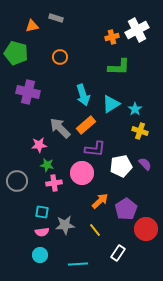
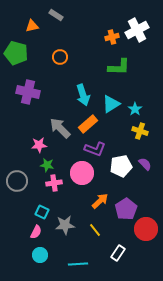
gray rectangle: moved 3 px up; rotated 16 degrees clockwise
orange rectangle: moved 2 px right, 1 px up
purple L-shape: rotated 15 degrees clockwise
cyan square: rotated 16 degrees clockwise
pink semicircle: moved 6 px left; rotated 56 degrees counterclockwise
